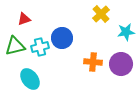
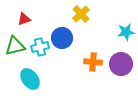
yellow cross: moved 20 px left
